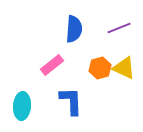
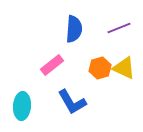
blue L-shape: moved 1 px right, 1 px down; rotated 152 degrees clockwise
